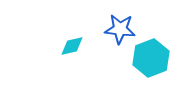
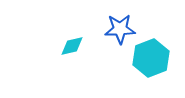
blue star: rotated 8 degrees counterclockwise
